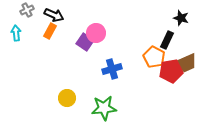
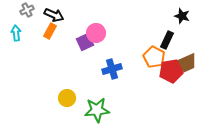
black star: moved 1 px right, 2 px up
purple square: rotated 30 degrees clockwise
green star: moved 7 px left, 2 px down
